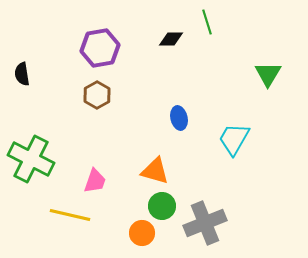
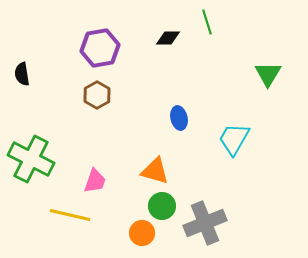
black diamond: moved 3 px left, 1 px up
